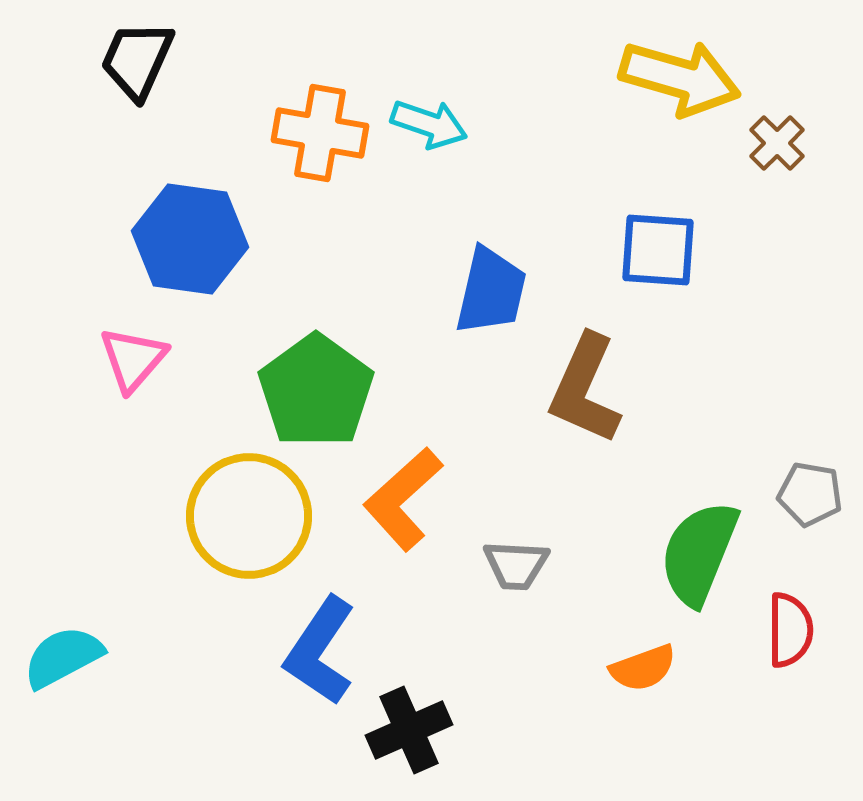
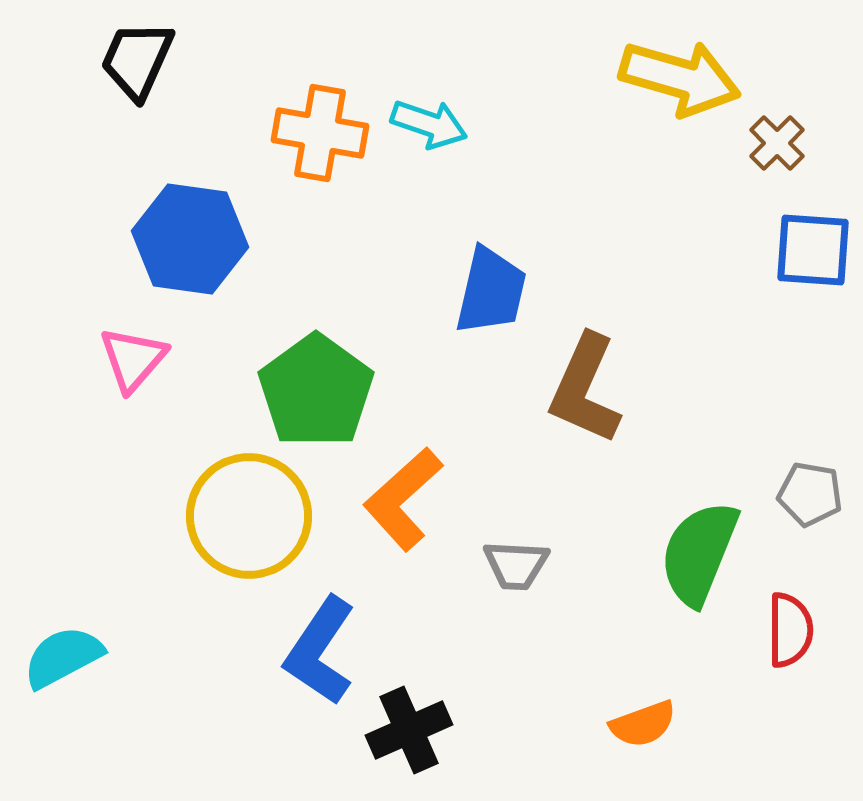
blue square: moved 155 px right
orange semicircle: moved 56 px down
